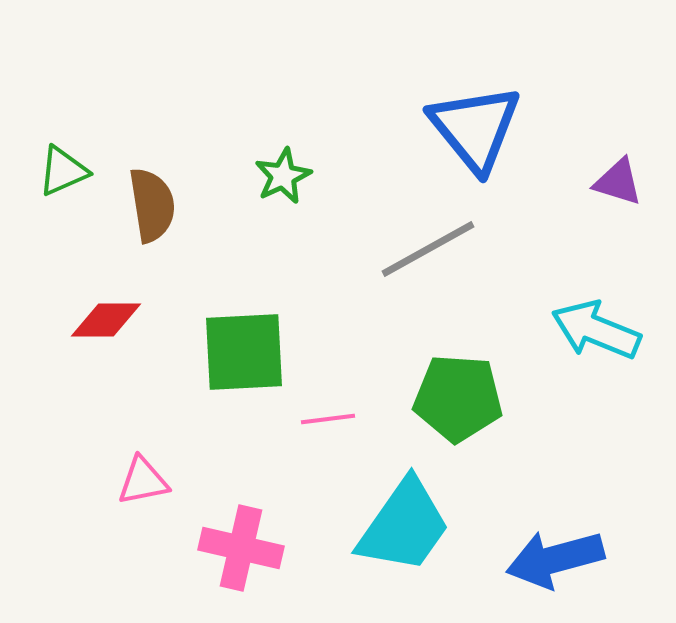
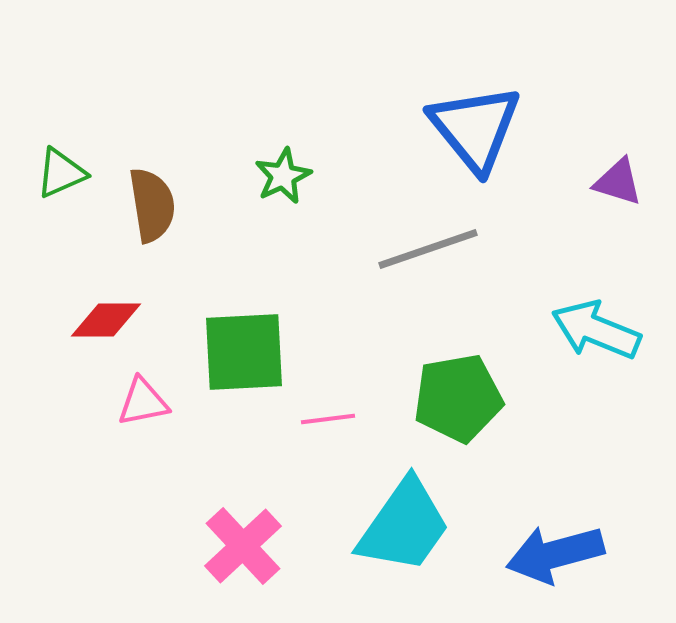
green triangle: moved 2 px left, 2 px down
gray line: rotated 10 degrees clockwise
green pentagon: rotated 14 degrees counterclockwise
pink triangle: moved 79 px up
pink cross: moved 2 px right, 2 px up; rotated 34 degrees clockwise
blue arrow: moved 5 px up
